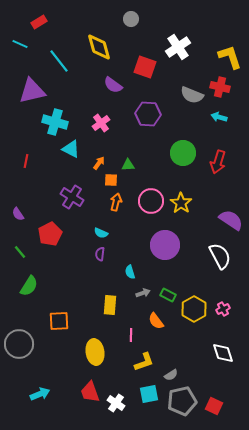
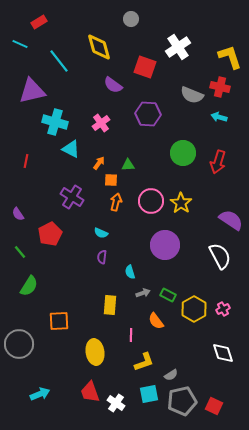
purple semicircle at (100, 254): moved 2 px right, 3 px down
